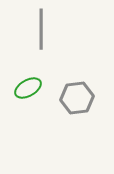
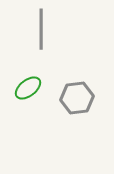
green ellipse: rotated 8 degrees counterclockwise
